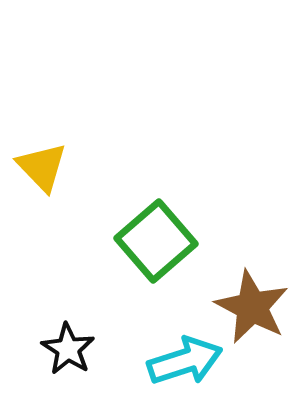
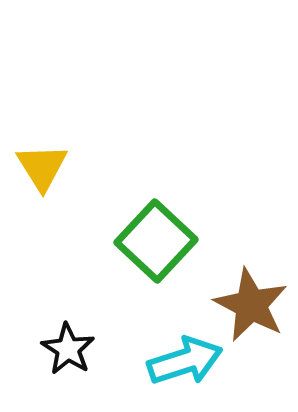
yellow triangle: rotated 12 degrees clockwise
green square: rotated 6 degrees counterclockwise
brown star: moved 1 px left, 2 px up
